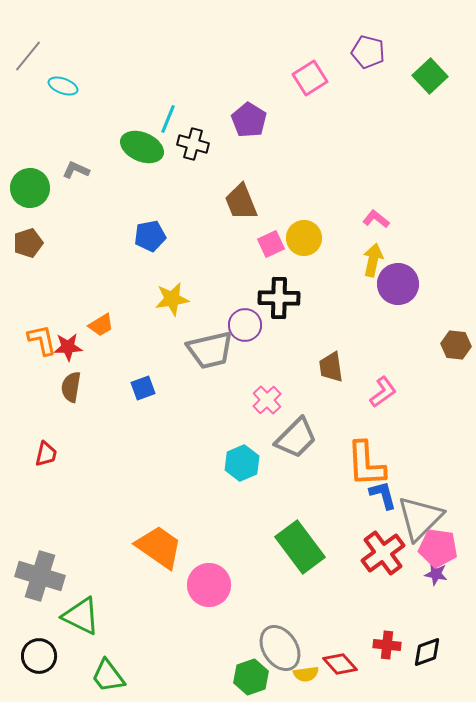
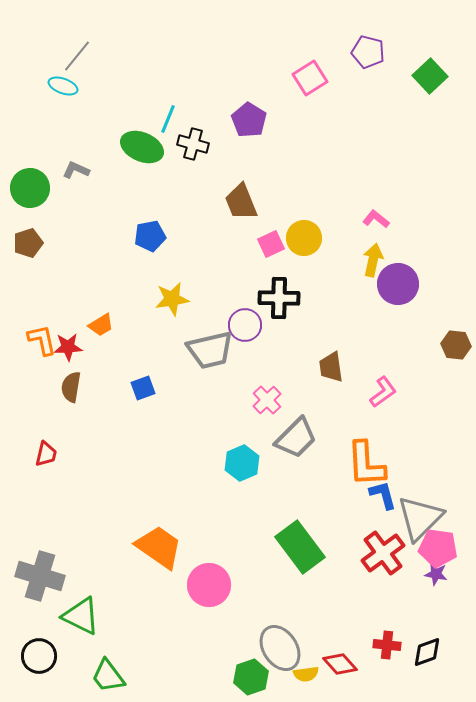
gray line at (28, 56): moved 49 px right
